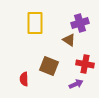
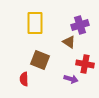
purple cross: moved 2 px down
brown triangle: moved 2 px down
brown square: moved 9 px left, 6 px up
purple arrow: moved 5 px left, 5 px up; rotated 40 degrees clockwise
